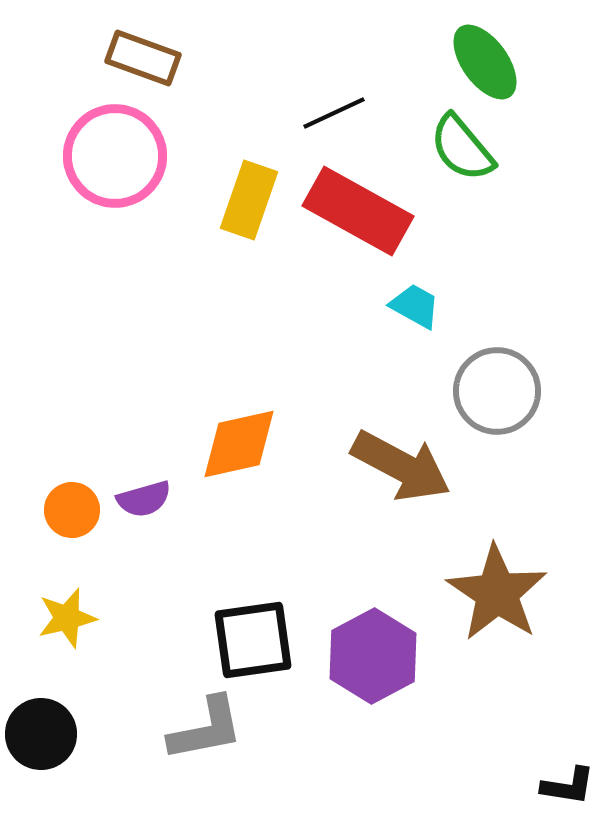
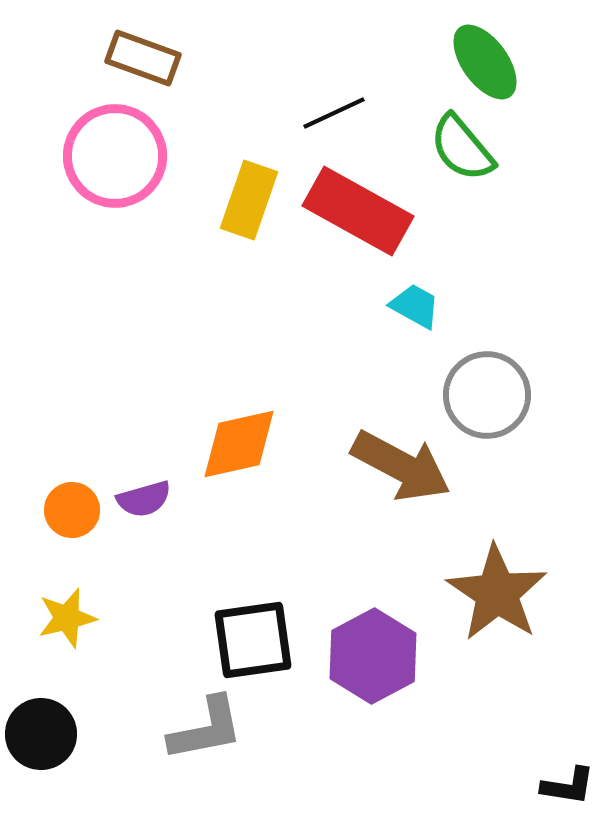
gray circle: moved 10 px left, 4 px down
